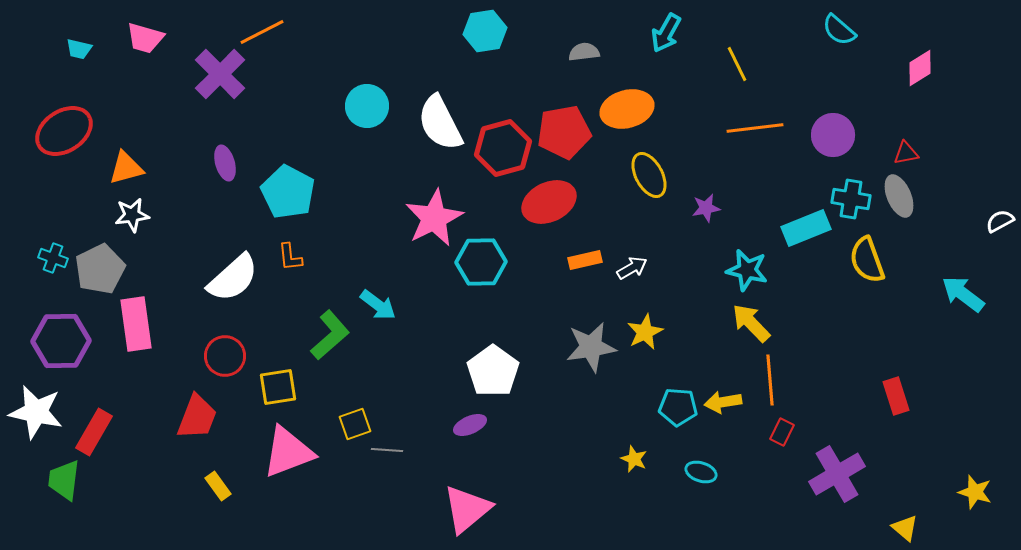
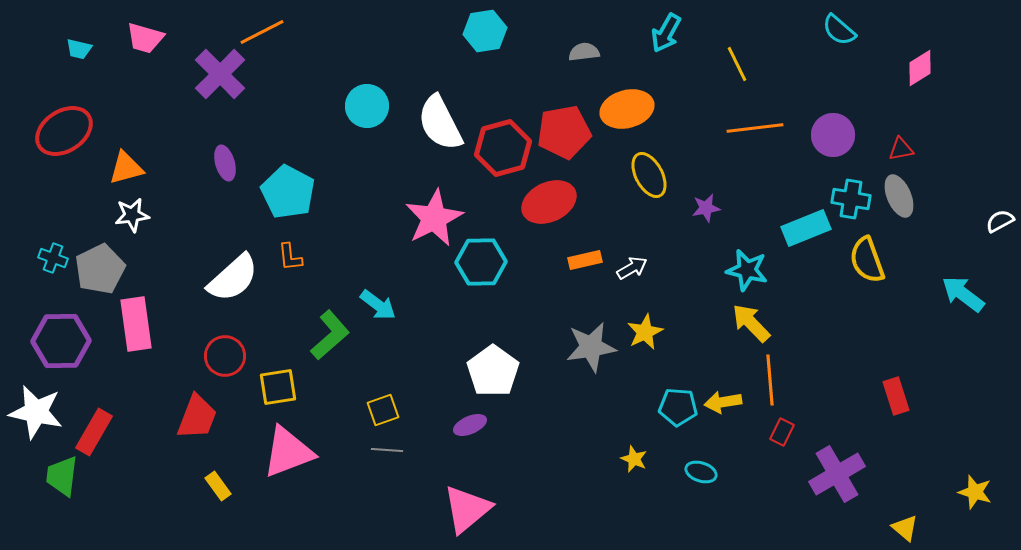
red triangle at (906, 153): moved 5 px left, 4 px up
yellow square at (355, 424): moved 28 px right, 14 px up
green trapezoid at (64, 480): moved 2 px left, 4 px up
